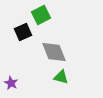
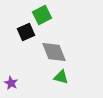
green square: moved 1 px right
black square: moved 3 px right
